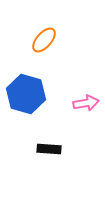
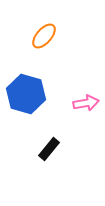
orange ellipse: moved 4 px up
black rectangle: rotated 55 degrees counterclockwise
